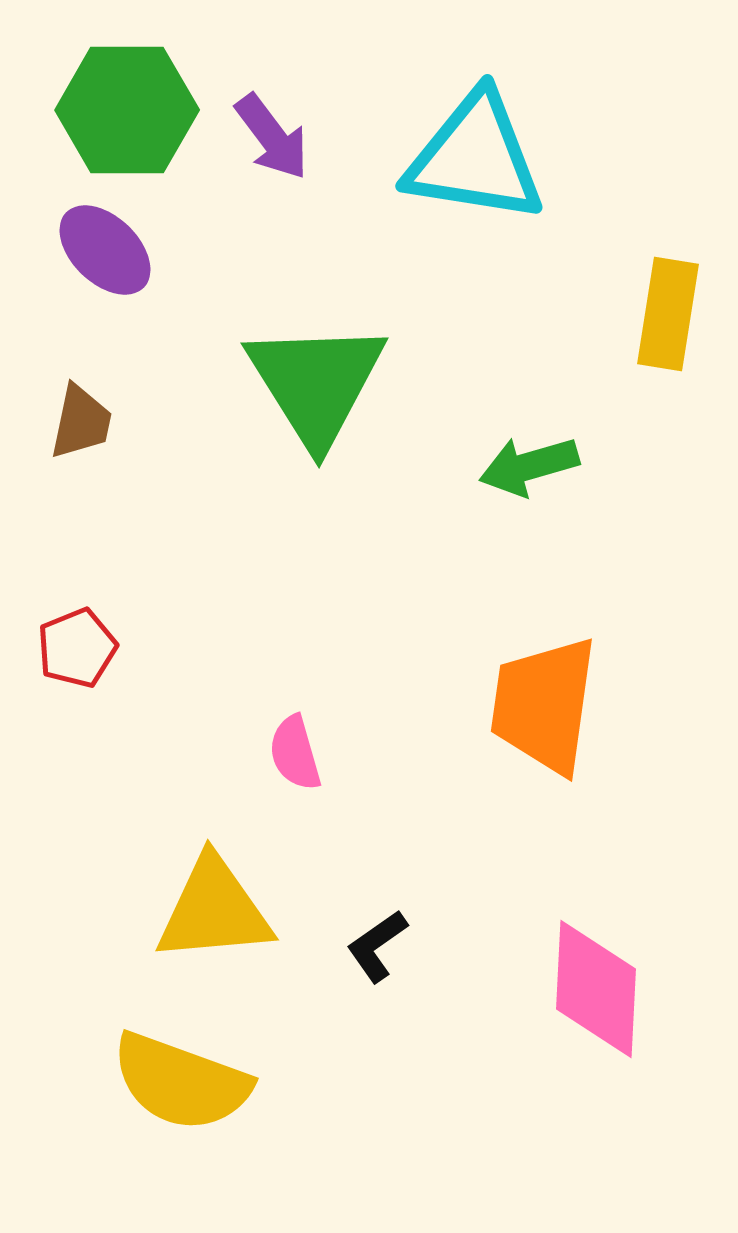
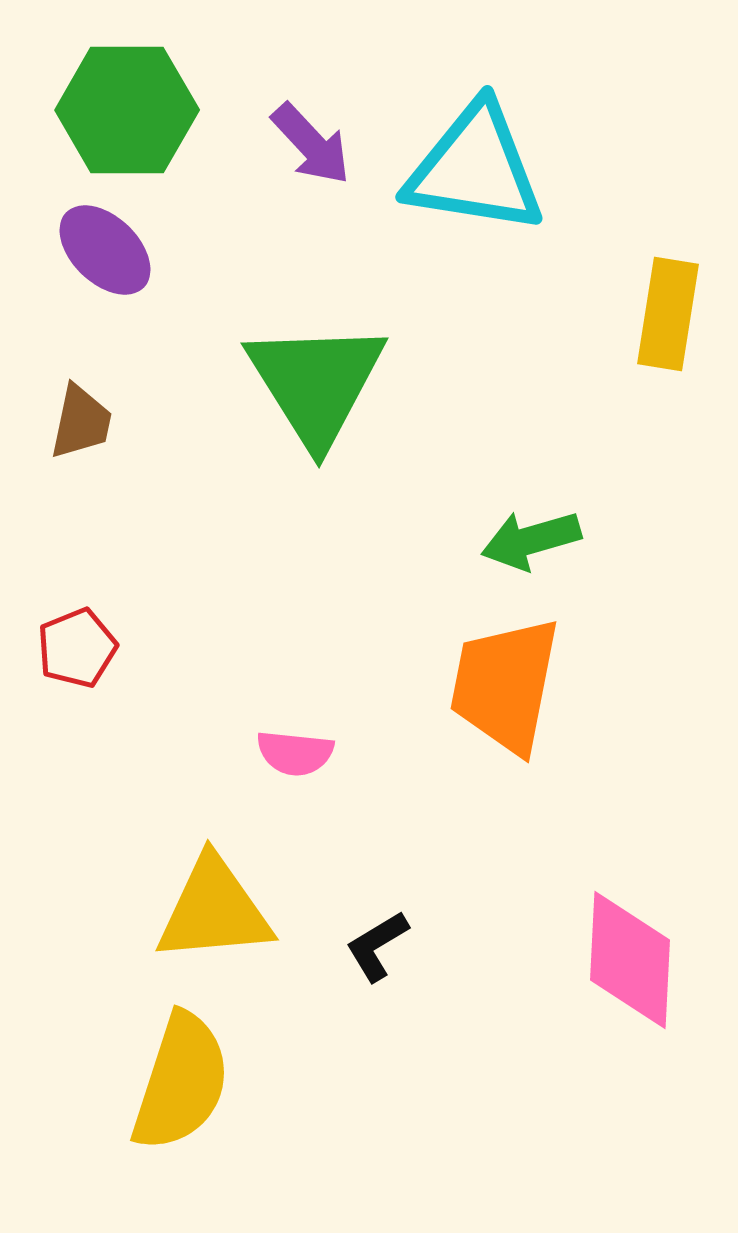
purple arrow: moved 39 px right, 7 px down; rotated 6 degrees counterclockwise
cyan triangle: moved 11 px down
green arrow: moved 2 px right, 74 px down
orange trapezoid: moved 39 px left, 20 px up; rotated 3 degrees clockwise
pink semicircle: rotated 68 degrees counterclockwise
black L-shape: rotated 4 degrees clockwise
pink diamond: moved 34 px right, 29 px up
yellow semicircle: rotated 92 degrees counterclockwise
